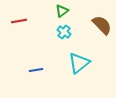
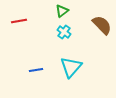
cyan triangle: moved 8 px left, 4 px down; rotated 10 degrees counterclockwise
